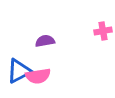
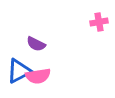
pink cross: moved 4 px left, 9 px up
purple semicircle: moved 9 px left, 3 px down; rotated 144 degrees counterclockwise
